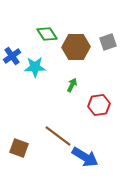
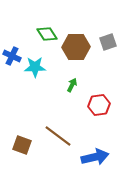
blue cross: rotated 30 degrees counterclockwise
brown square: moved 3 px right, 3 px up
blue arrow: moved 10 px right; rotated 44 degrees counterclockwise
